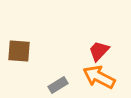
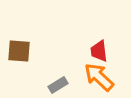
red trapezoid: rotated 50 degrees counterclockwise
orange arrow: rotated 16 degrees clockwise
